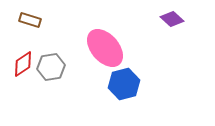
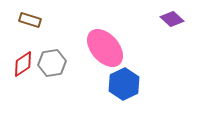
gray hexagon: moved 1 px right, 4 px up
blue hexagon: rotated 12 degrees counterclockwise
